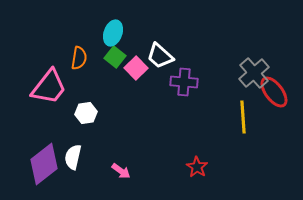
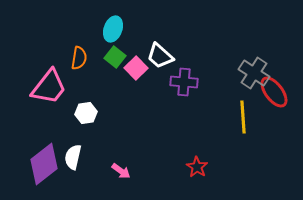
cyan ellipse: moved 4 px up
gray cross: rotated 16 degrees counterclockwise
